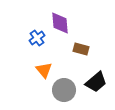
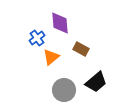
brown rectangle: rotated 14 degrees clockwise
orange triangle: moved 7 px right, 13 px up; rotated 30 degrees clockwise
